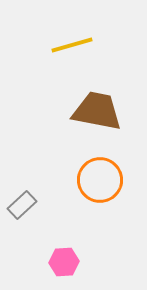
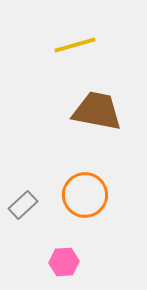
yellow line: moved 3 px right
orange circle: moved 15 px left, 15 px down
gray rectangle: moved 1 px right
